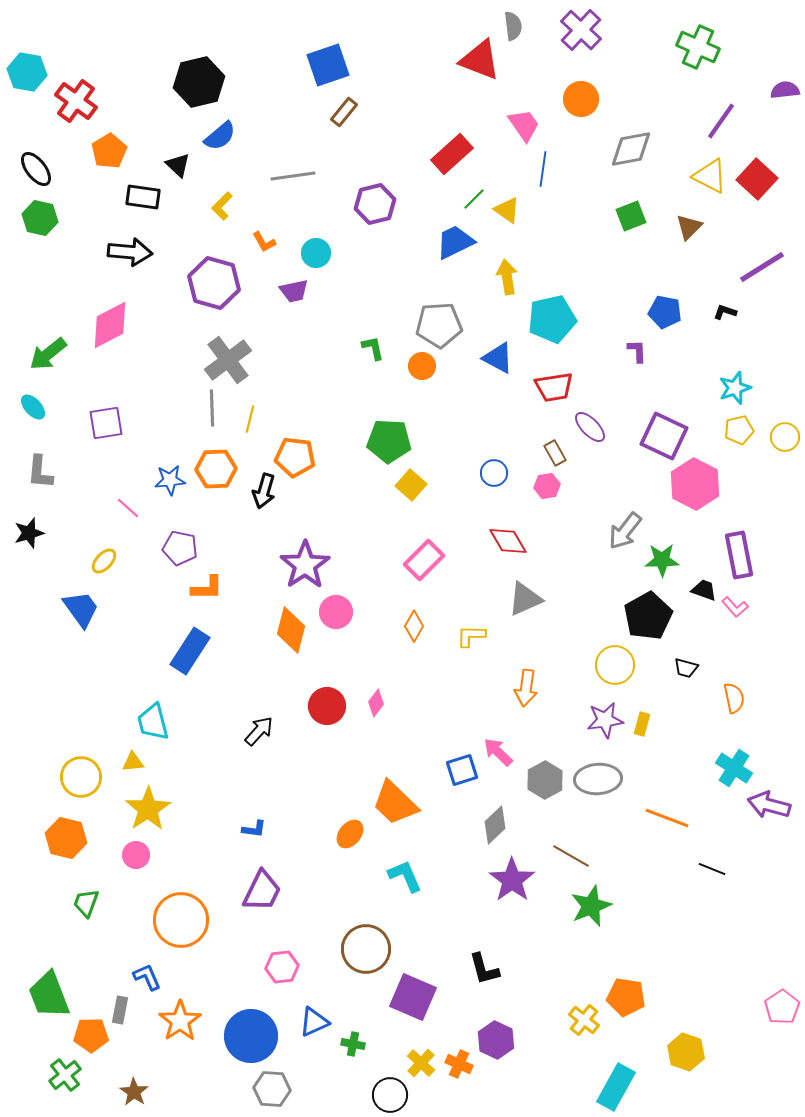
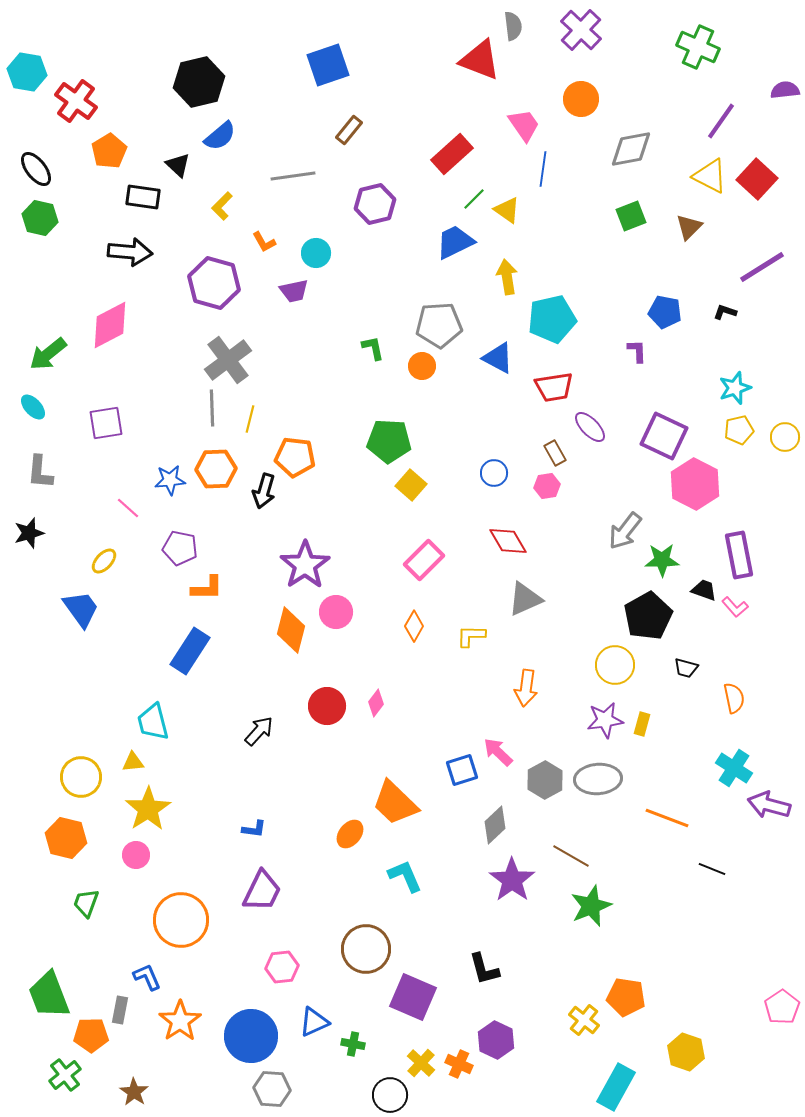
brown rectangle at (344, 112): moved 5 px right, 18 px down
